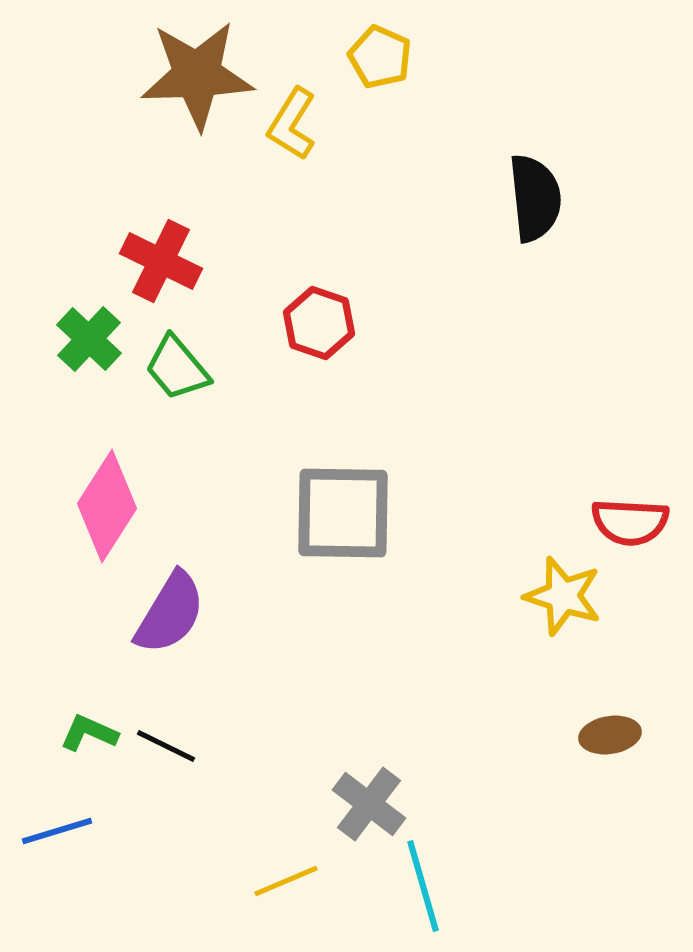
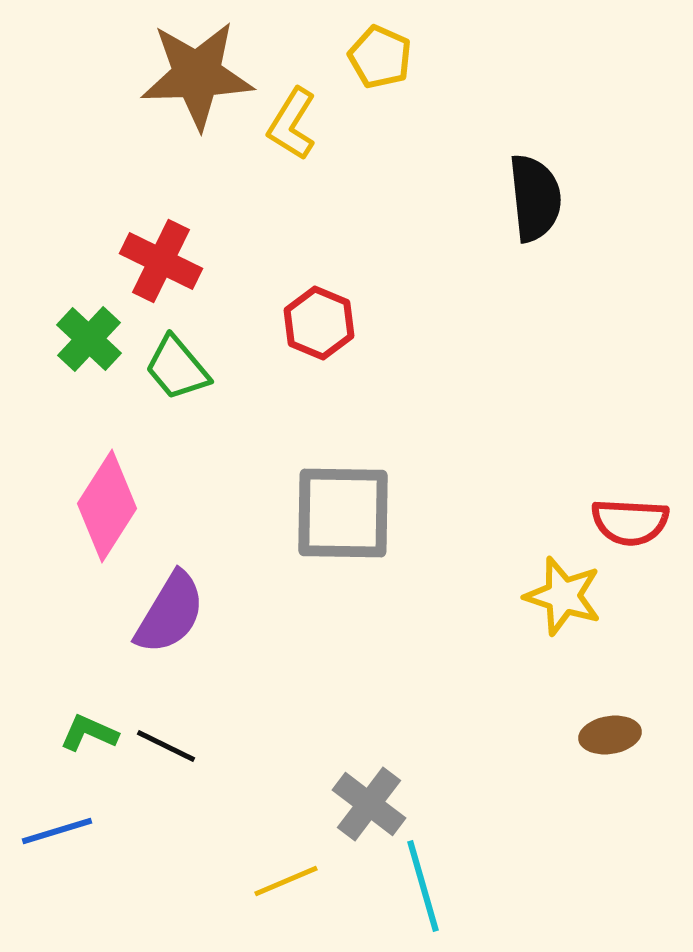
red hexagon: rotated 4 degrees clockwise
